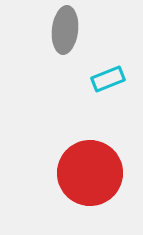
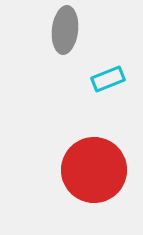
red circle: moved 4 px right, 3 px up
